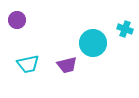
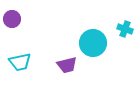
purple circle: moved 5 px left, 1 px up
cyan trapezoid: moved 8 px left, 2 px up
